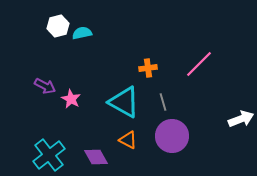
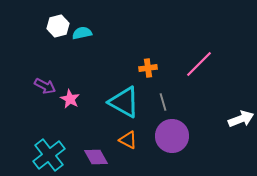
pink star: moved 1 px left
